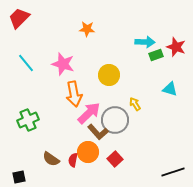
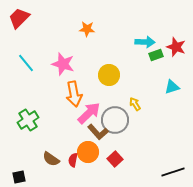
cyan triangle: moved 2 px right, 2 px up; rotated 35 degrees counterclockwise
green cross: rotated 10 degrees counterclockwise
